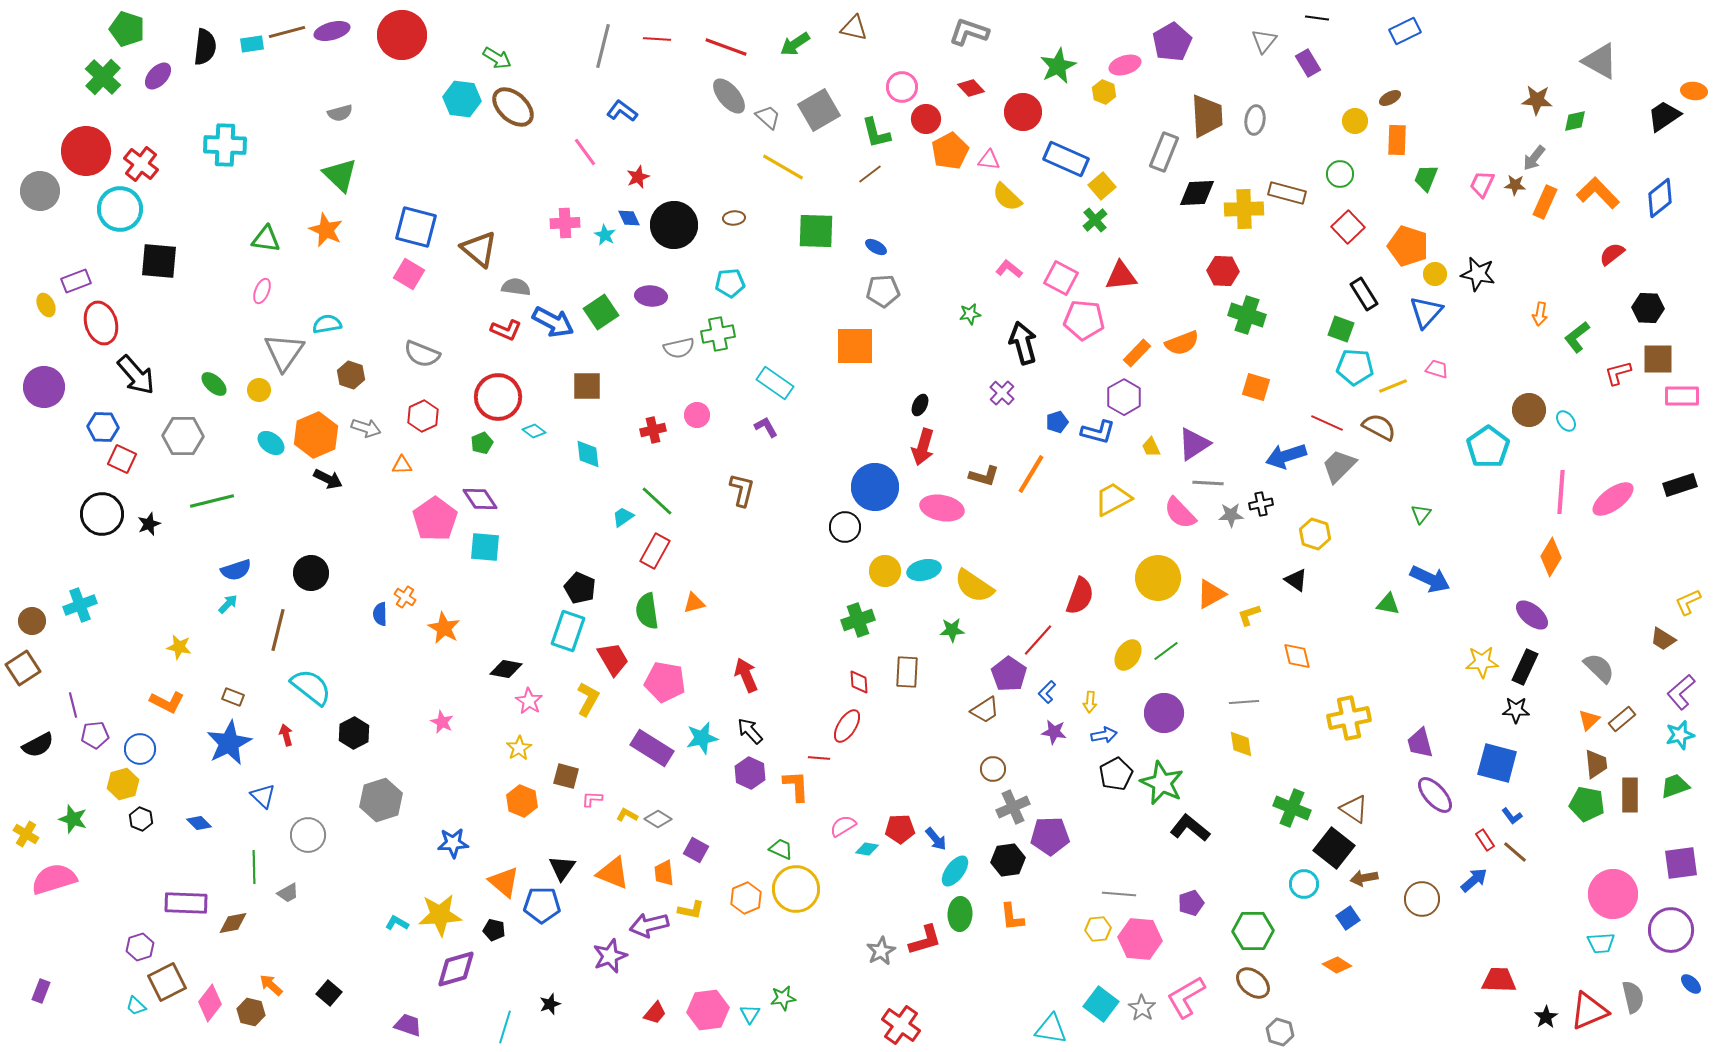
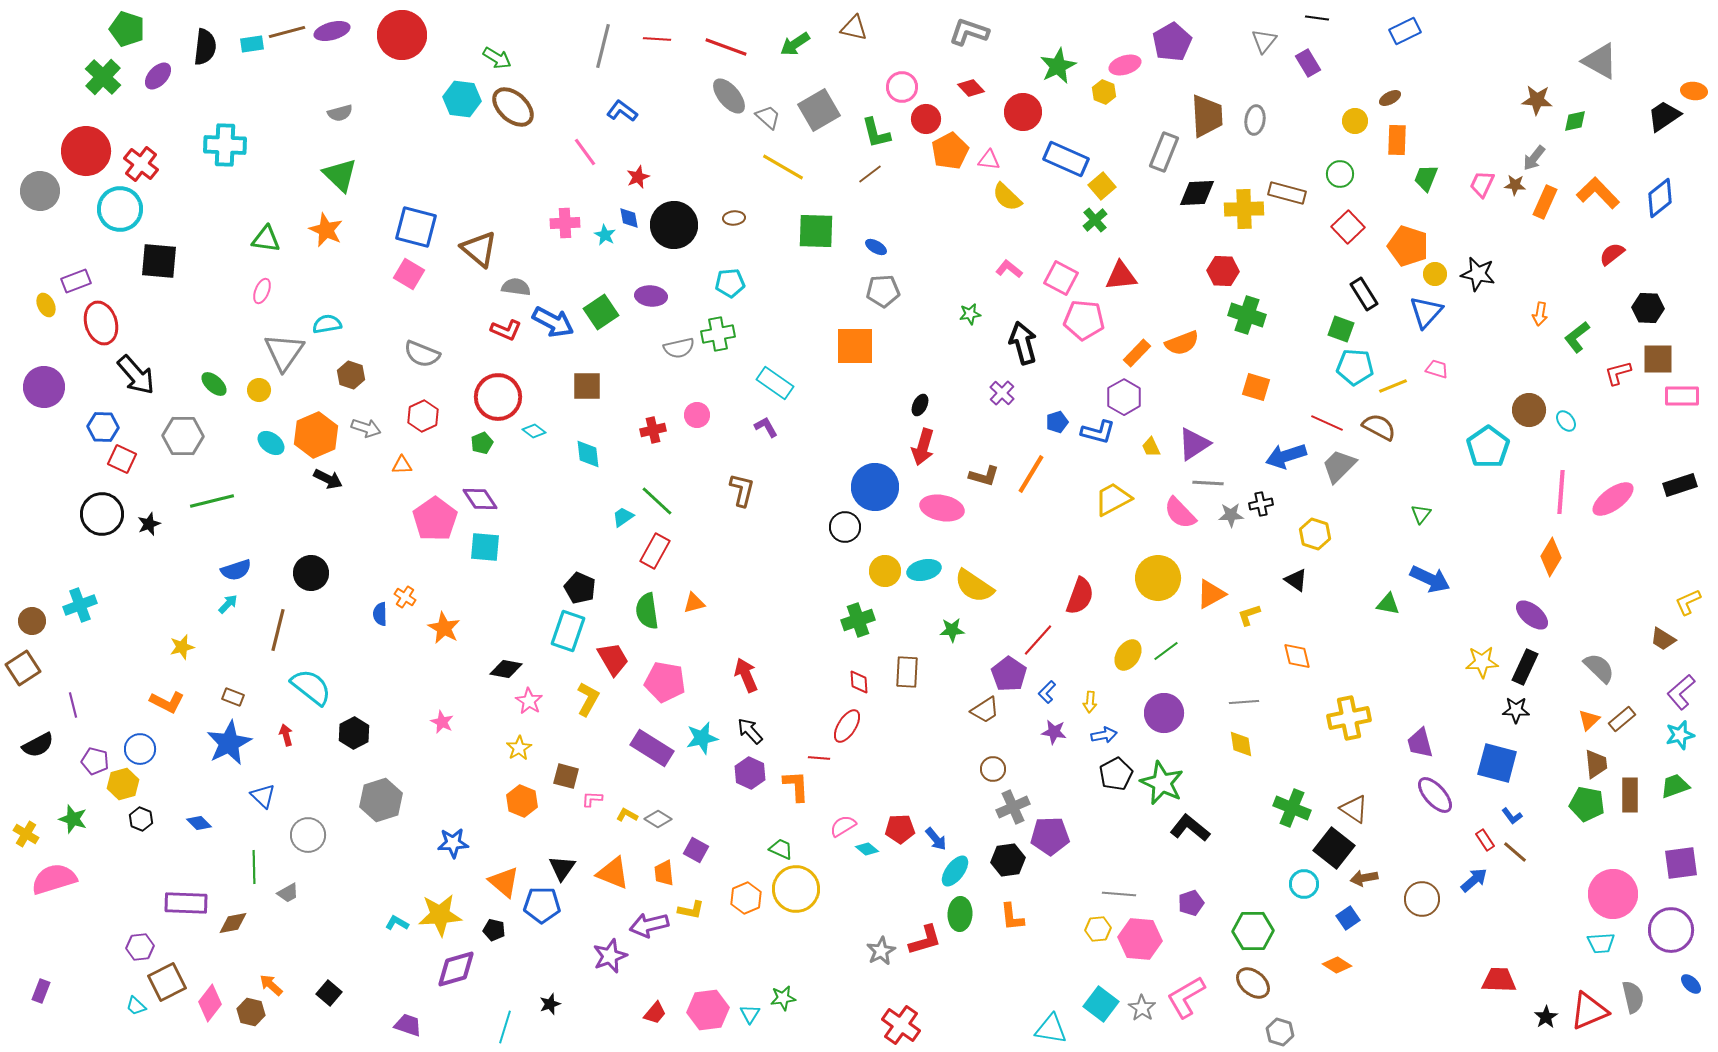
blue diamond at (629, 218): rotated 15 degrees clockwise
yellow star at (179, 647): moved 3 px right; rotated 25 degrees counterclockwise
purple pentagon at (95, 735): moved 26 px down; rotated 20 degrees clockwise
cyan diamond at (867, 849): rotated 30 degrees clockwise
purple hexagon at (140, 947): rotated 12 degrees clockwise
